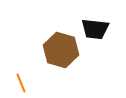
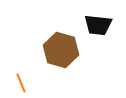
black trapezoid: moved 3 px right, 4 px up
